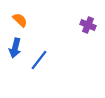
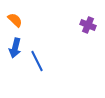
orange semicircle: moved 5 px left
blue line: moved 2 px left, 1 px down; rotated 65 degrees counterclockwise
